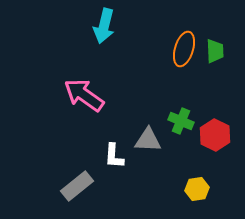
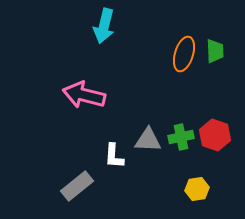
orange ellipse: moved 5 px down
pink arrow: rotated 21 degrees counterclockwise
green cross: moved 16 px down; rotated 35 degrees counterclockwise
red hexagon: rotated 8 degrees counterclockwise
